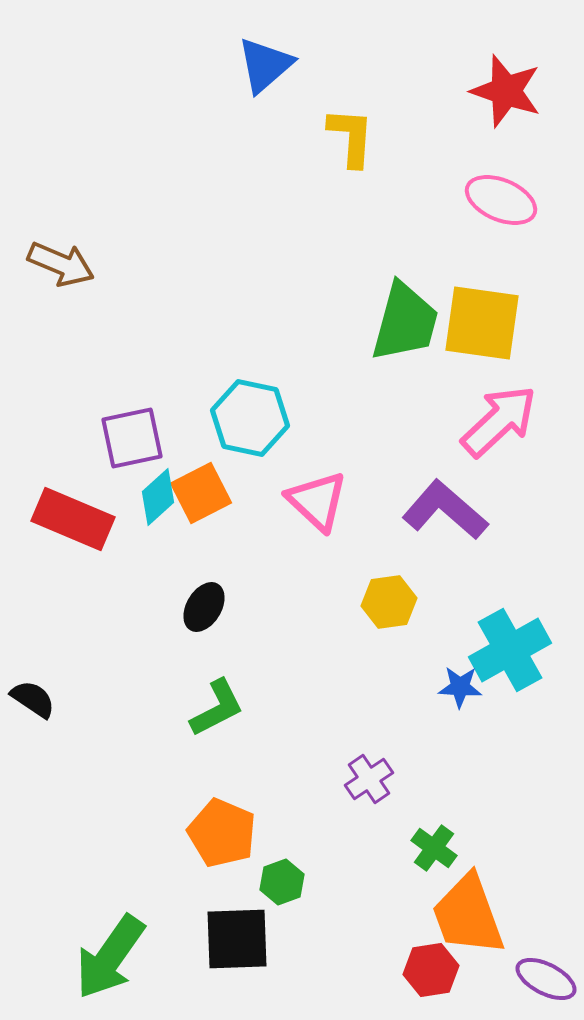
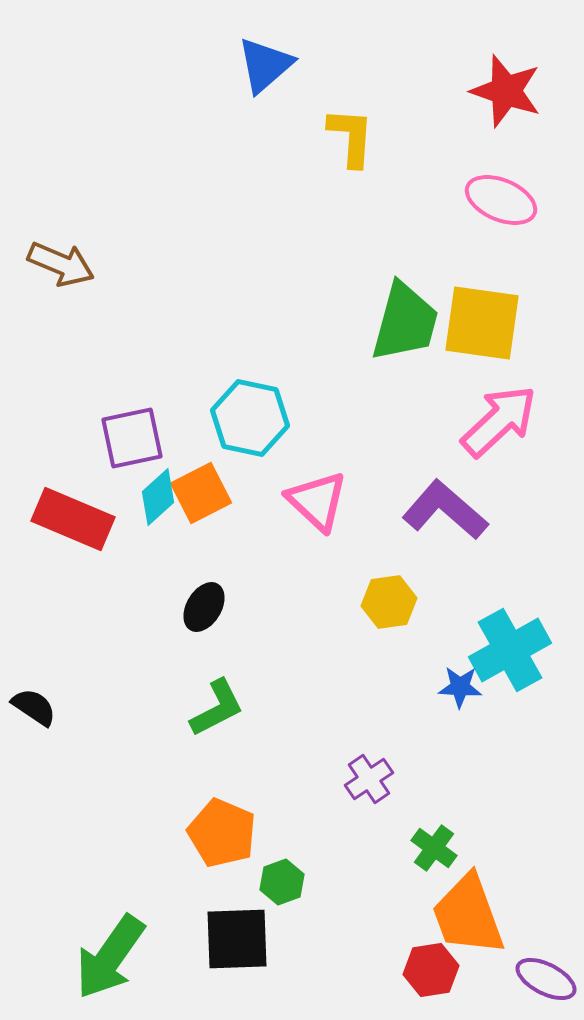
black semicircle: moved 1 px right, 8 px down
